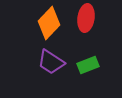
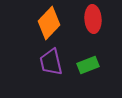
red ellipse: moved 7 px right, 1 px down; rotated 12 degrees counterclockwise
purple trapezoid: rotated 44 degrees clockwise
